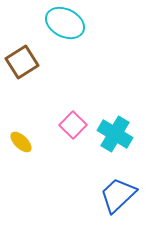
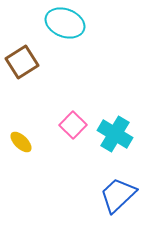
cyan ellipse: rotated 6 degrees counterclockwise
